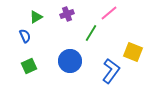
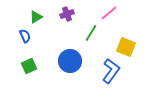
yellow square: moved 7 px left, 5 px up
